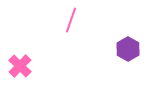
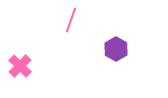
purple hexagon: moved 12 px left
